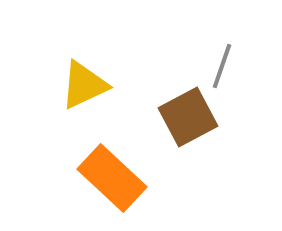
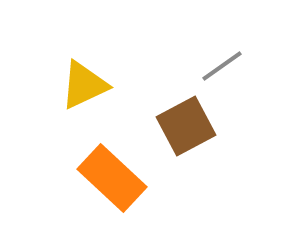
gray line: rotated 36 degrees clockwise
brown square: moved 2 px left, 9 px down
